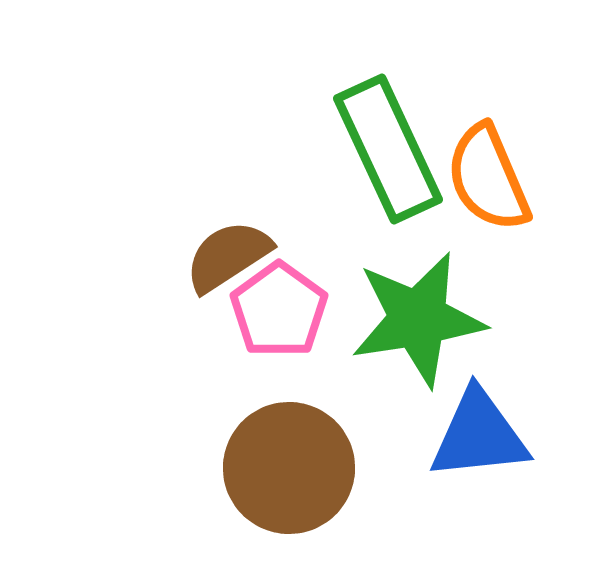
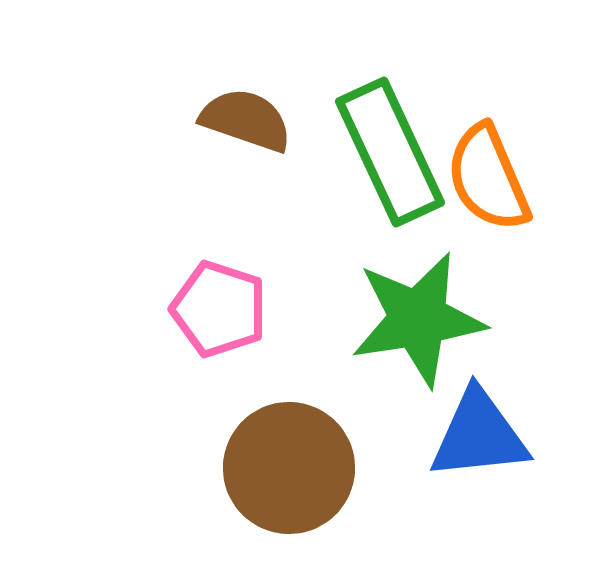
green rectangle: moved 2 px right, 3 px down
brown semicircle: moved 18 px right, 136 px up; rotated 52 degrees clockwise
pink pentagon: moved 60 px left, 1 px up; rotated 18 degrees counterclockwise
